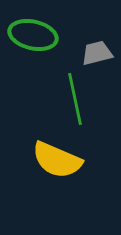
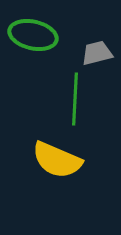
green line: rotated 15 degrees clockwise
